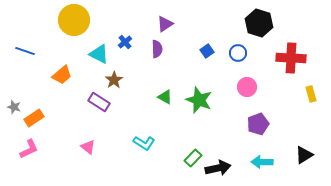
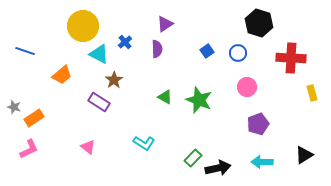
yellow circle: moved 9 px right, 6 px down
yellow rectangle: moved 1 px right, 1 px up
